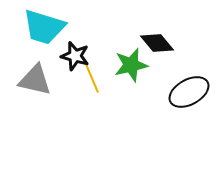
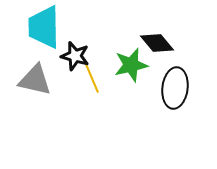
cyan trapezoid: rotated 72 degrees clockwise
black ellipse: moved 14 px left, 4 px up; rotated 54 degrees counterclockwise
